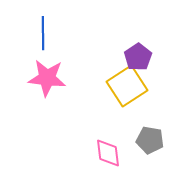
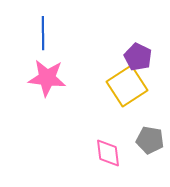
purple pentagon: rotated 12 degrees counterclockwise
